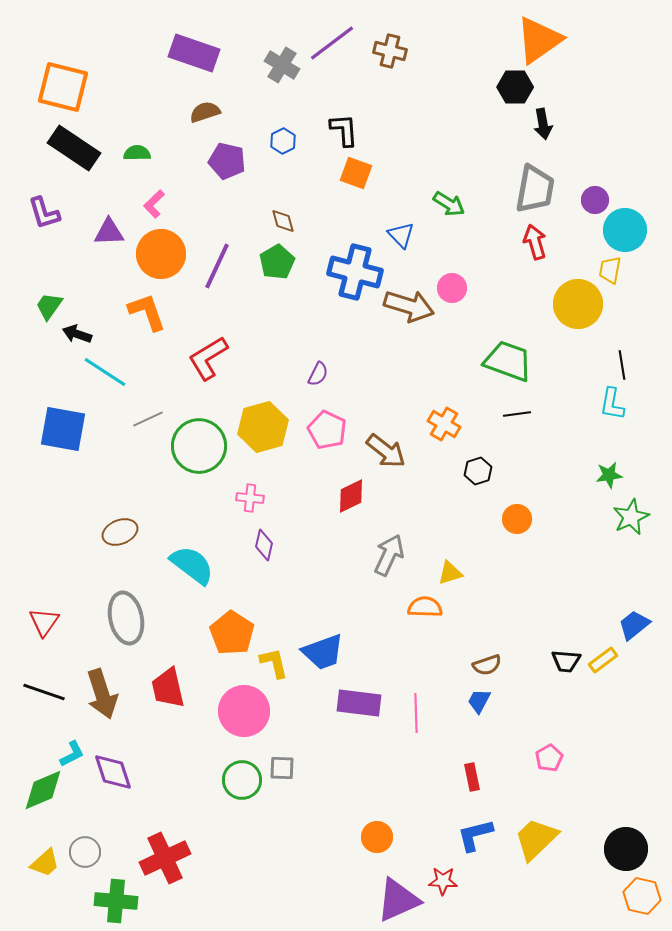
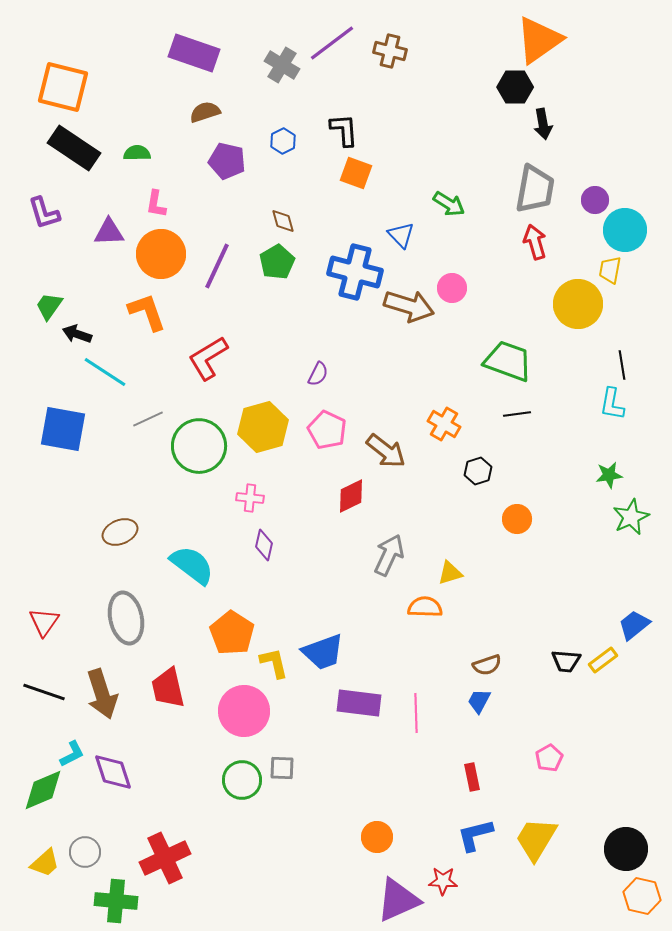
pink L-shape at (154, 204): moved 2 px right; rotated 36 degrees counterclockwise
yellow trapezoid at (536, 839): rotated 15 degrees counterclockwise
